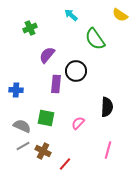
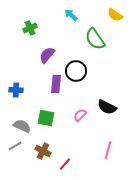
yellow semicircle: moved 5 px left
black semicircle: rotated 114 degrees clockwise
pink semicircle: moved 2 px right, 8 px up
gray line: moved 8 px left
